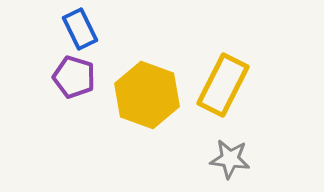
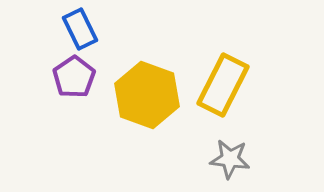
purple pentagon: rotated 21 degrees clockwise
